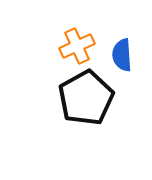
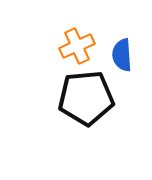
black pentagon: rotated 24 degrees clockwise
